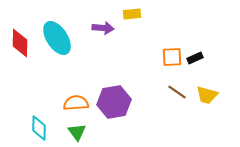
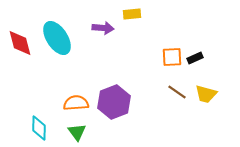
red diamond: rotated 16 degrees counterclockwise
yellow trapezoid: moved 1 px left, 1 px up
purple hexagon: rotated 12 degrees counterclockwise
